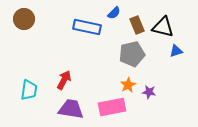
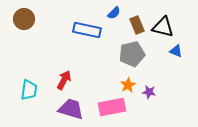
blue rectangle: moved 3 px down
blue triangle: rotated 40 degrees clockwise
purple trapezoid: rotated 8 degrees clockwise
